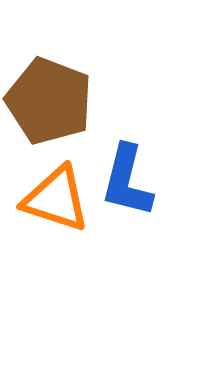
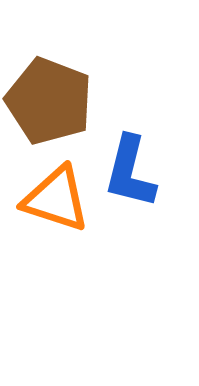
blue L-shape: moved 3 px right, 9 px up
